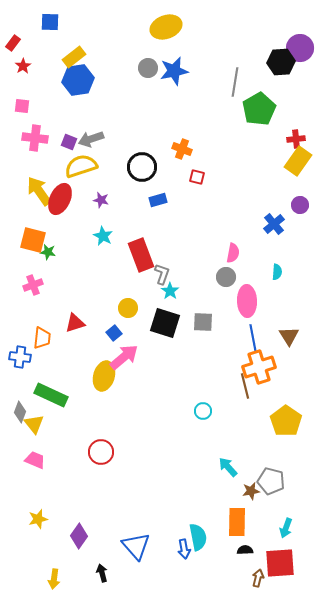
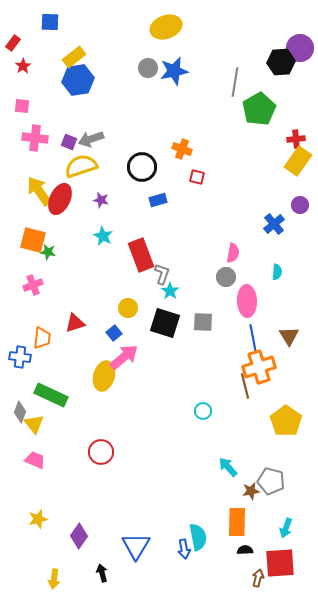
blue triangle at (136, 546): rotated 12 degrees clockwise
